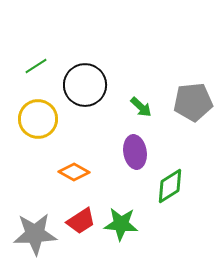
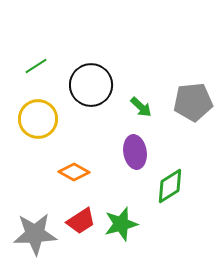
black circle: moved 6 px right
green star: rotated 20 degrees counterclockwise
